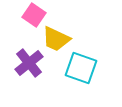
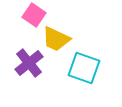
cyan square: moved 3 px right
